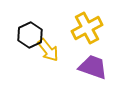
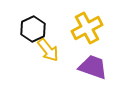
black hexagon: moved 3 px right, 6 px up
